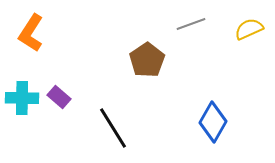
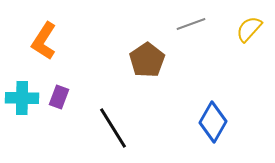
yellow semicircle: rotated 24 degrees counterclockwise
orange L-shape: moved 13 px right, 8 px down
purple rectangle: rotated 70 degrees clockwise
